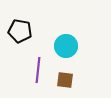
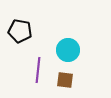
cyan circle: moved 2 px right, 4 px down
